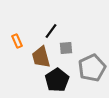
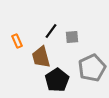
gray square: moved 6 px right, 11 px up
